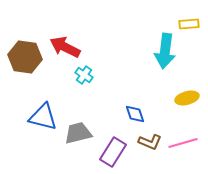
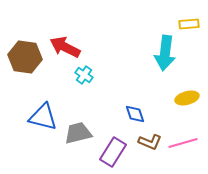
cyan arrow: moved 2 px down
